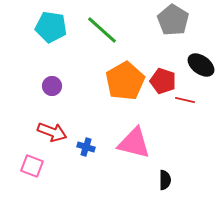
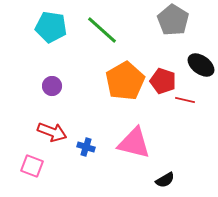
black semicircle: rotated 60 degrees clockwise
